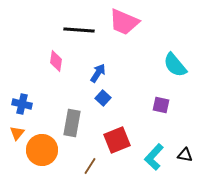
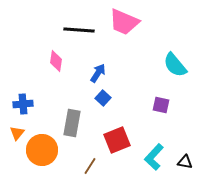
blue cross: moved 1 px right; rotated 18 degrees counterclockwise
black triangle: moved 7 px down
